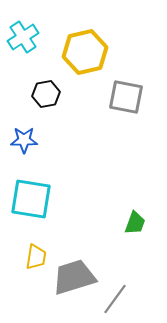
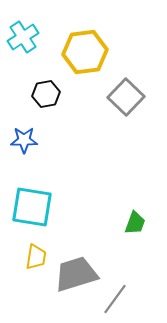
yellow hexagon: rotated 6 degrees clockwise
gray square: rotated 33 degrees clockwise
cyan square: moved 1 px right, 8 px down
gray trapezoid: moved 2 px right, 3 px up
